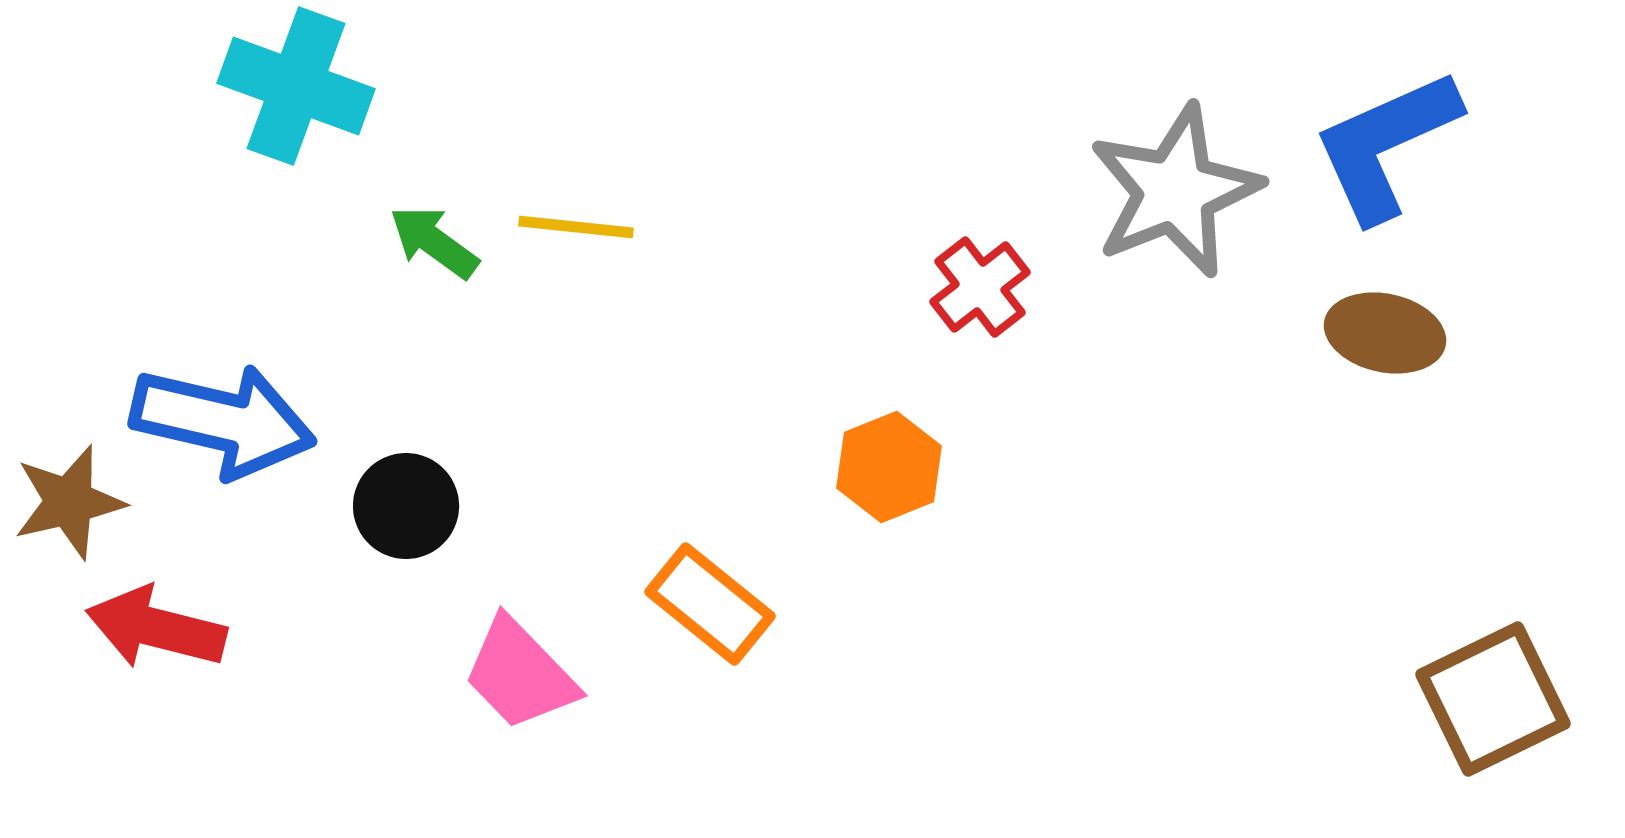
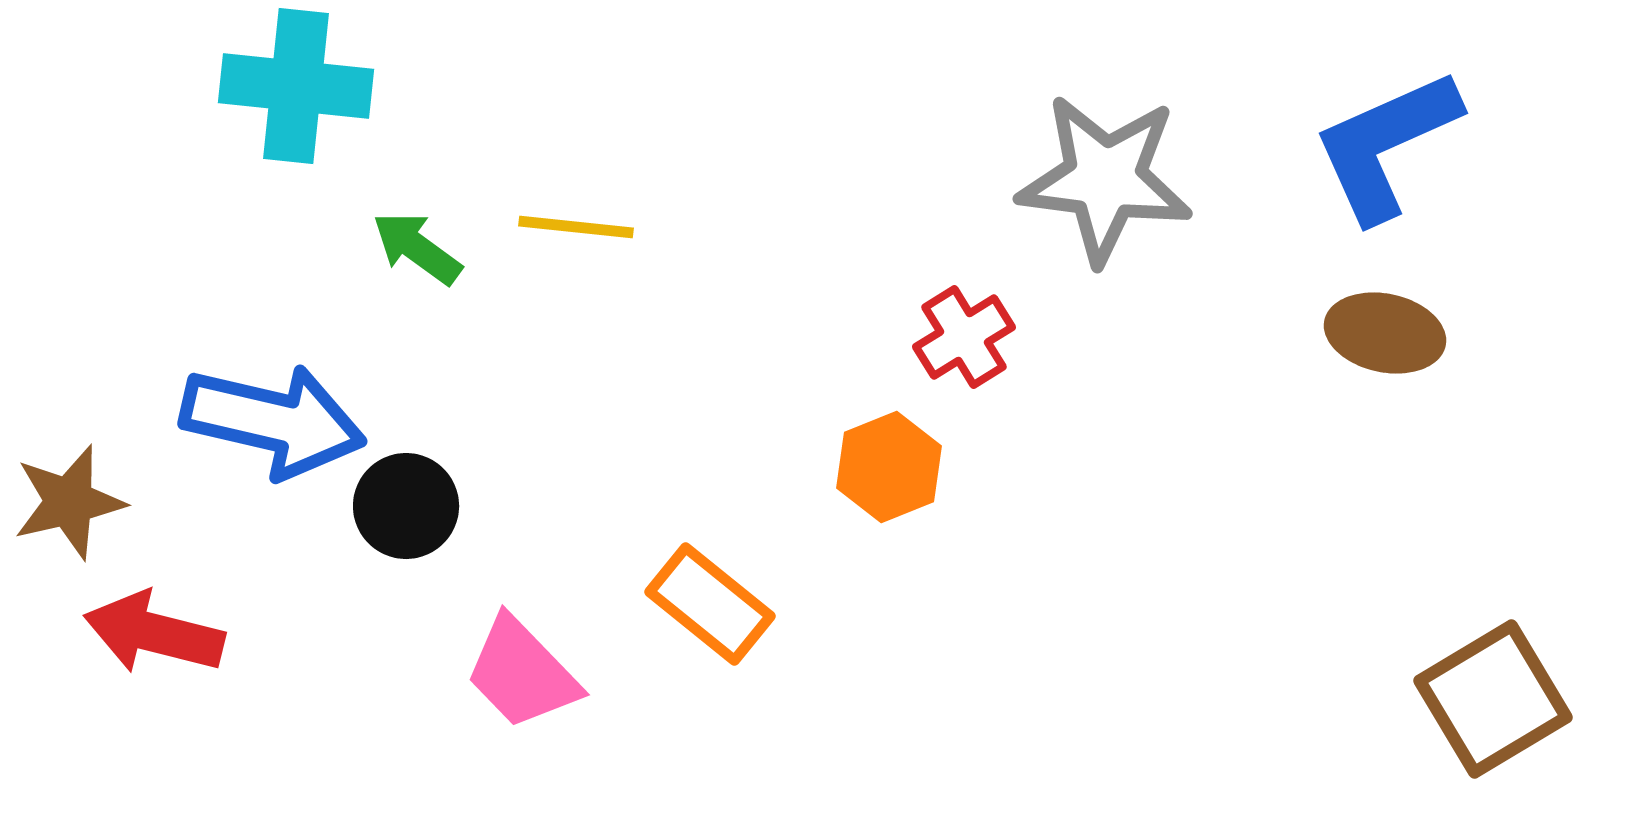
cyan cross: rotated 14 degrees counterclockwise
gray star: moved 70 px left, 12 px up; rotated 29 degrees clockwise
green arrow: moved 17 px left, 6 px down
red cross: moved 16 px left, 50 px down; rotated 6 degrees clockwise
blue arrow: moved 50 px right
red arrow: moved 2 px left, 5 px down
pink trapezoid: moved 2 px right, 1 px up
brown square: rotated 5 degrees counterclockwise
